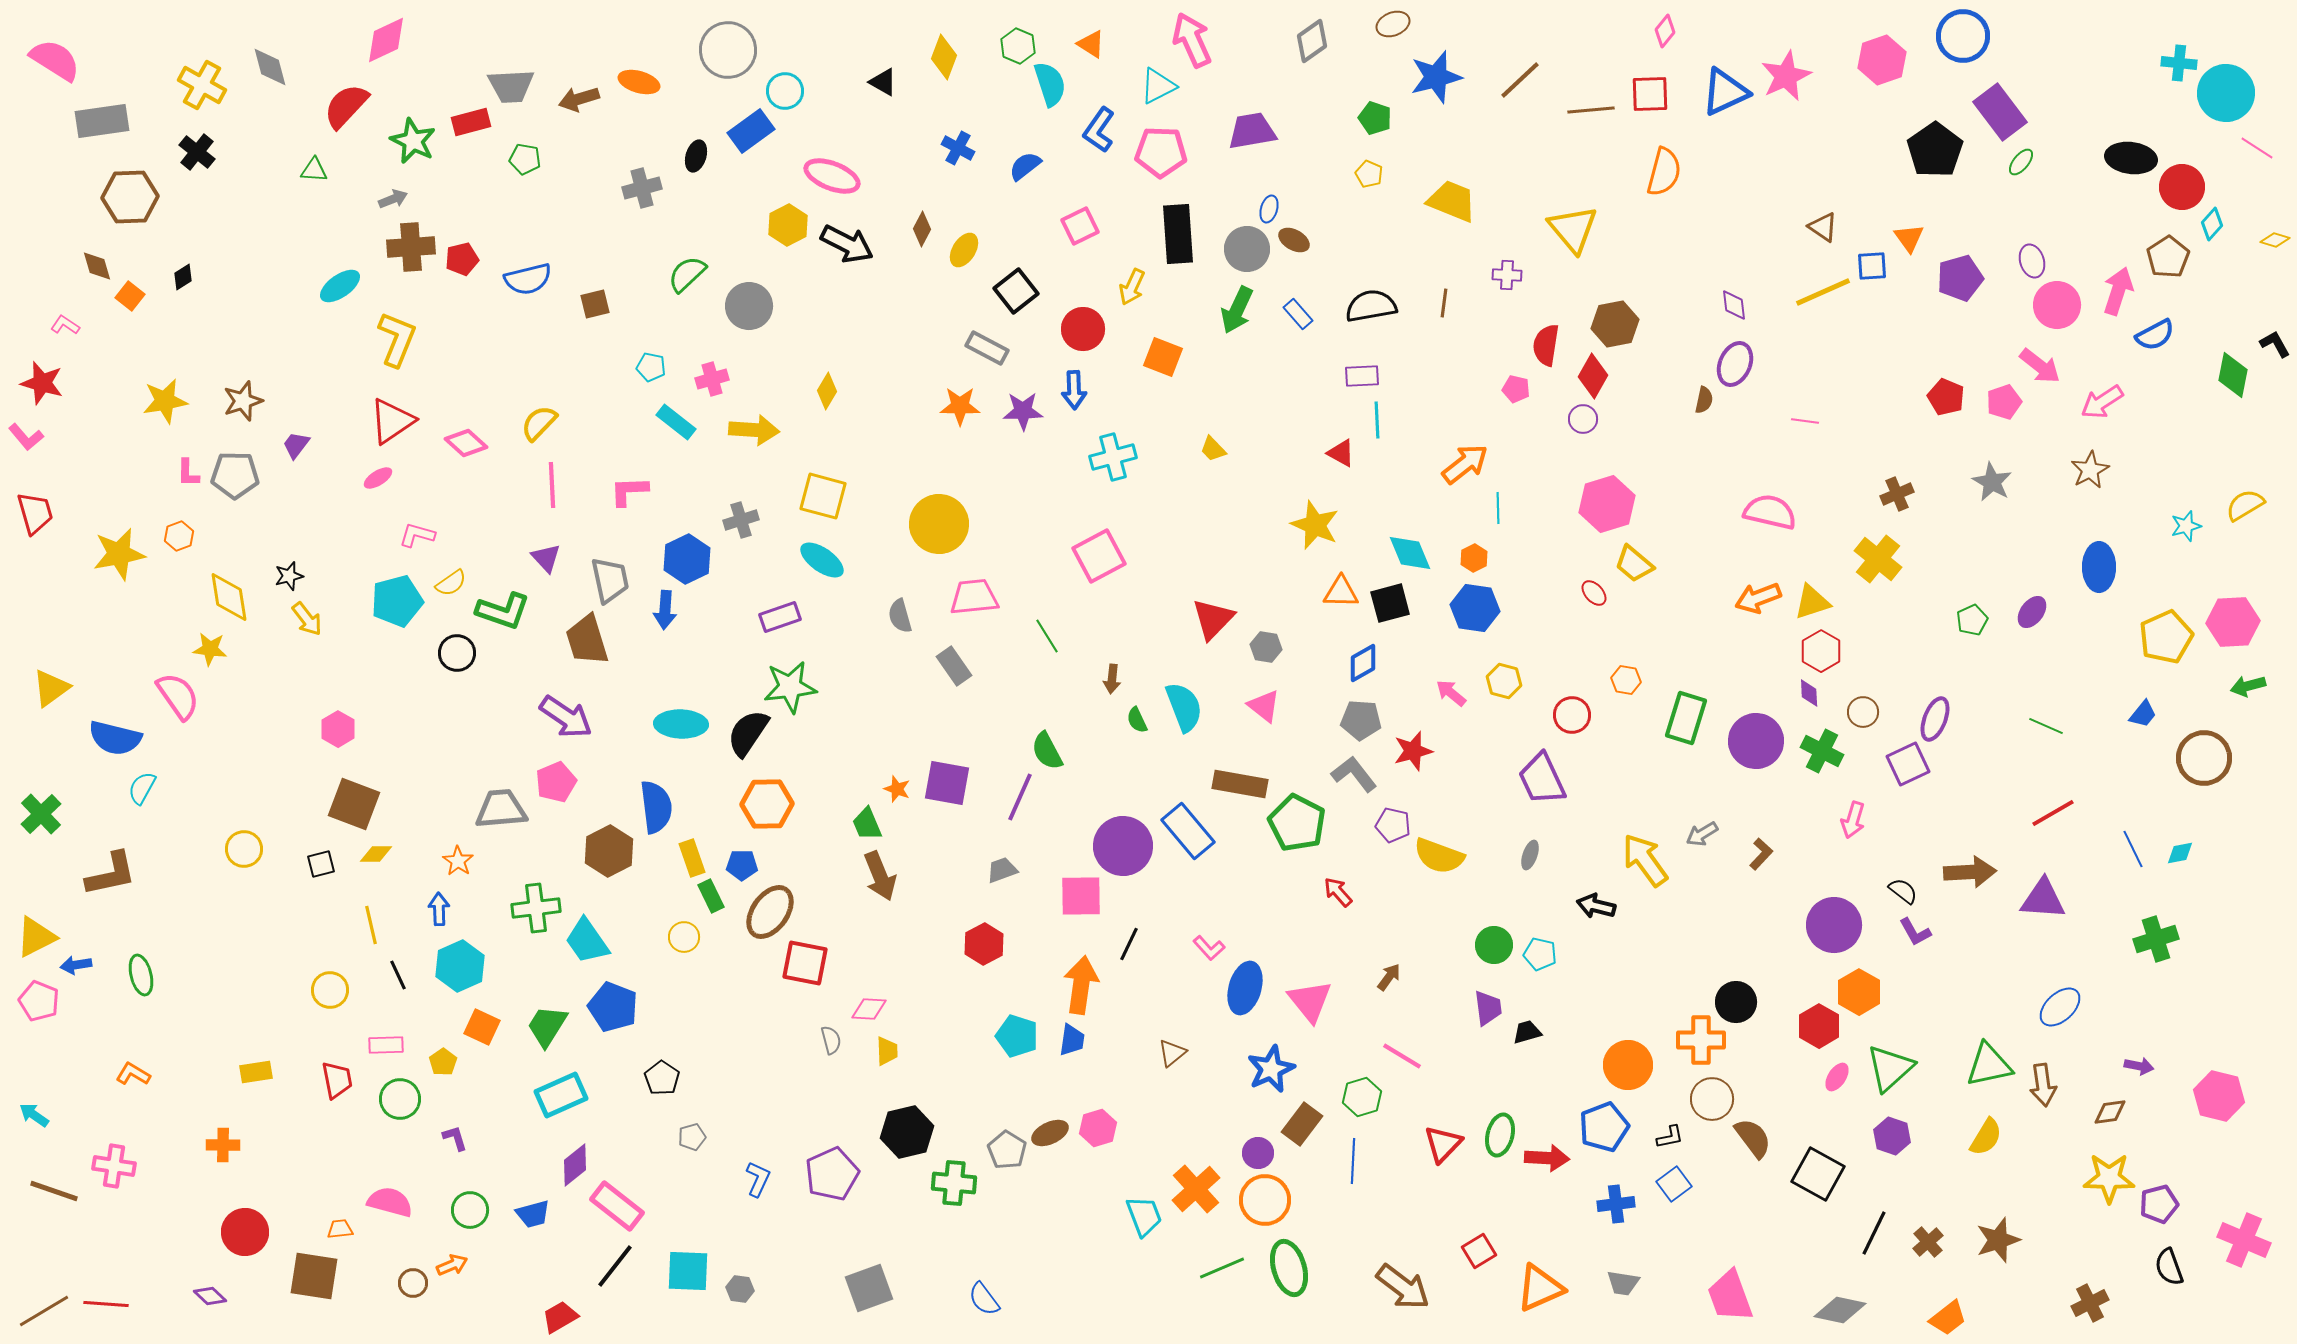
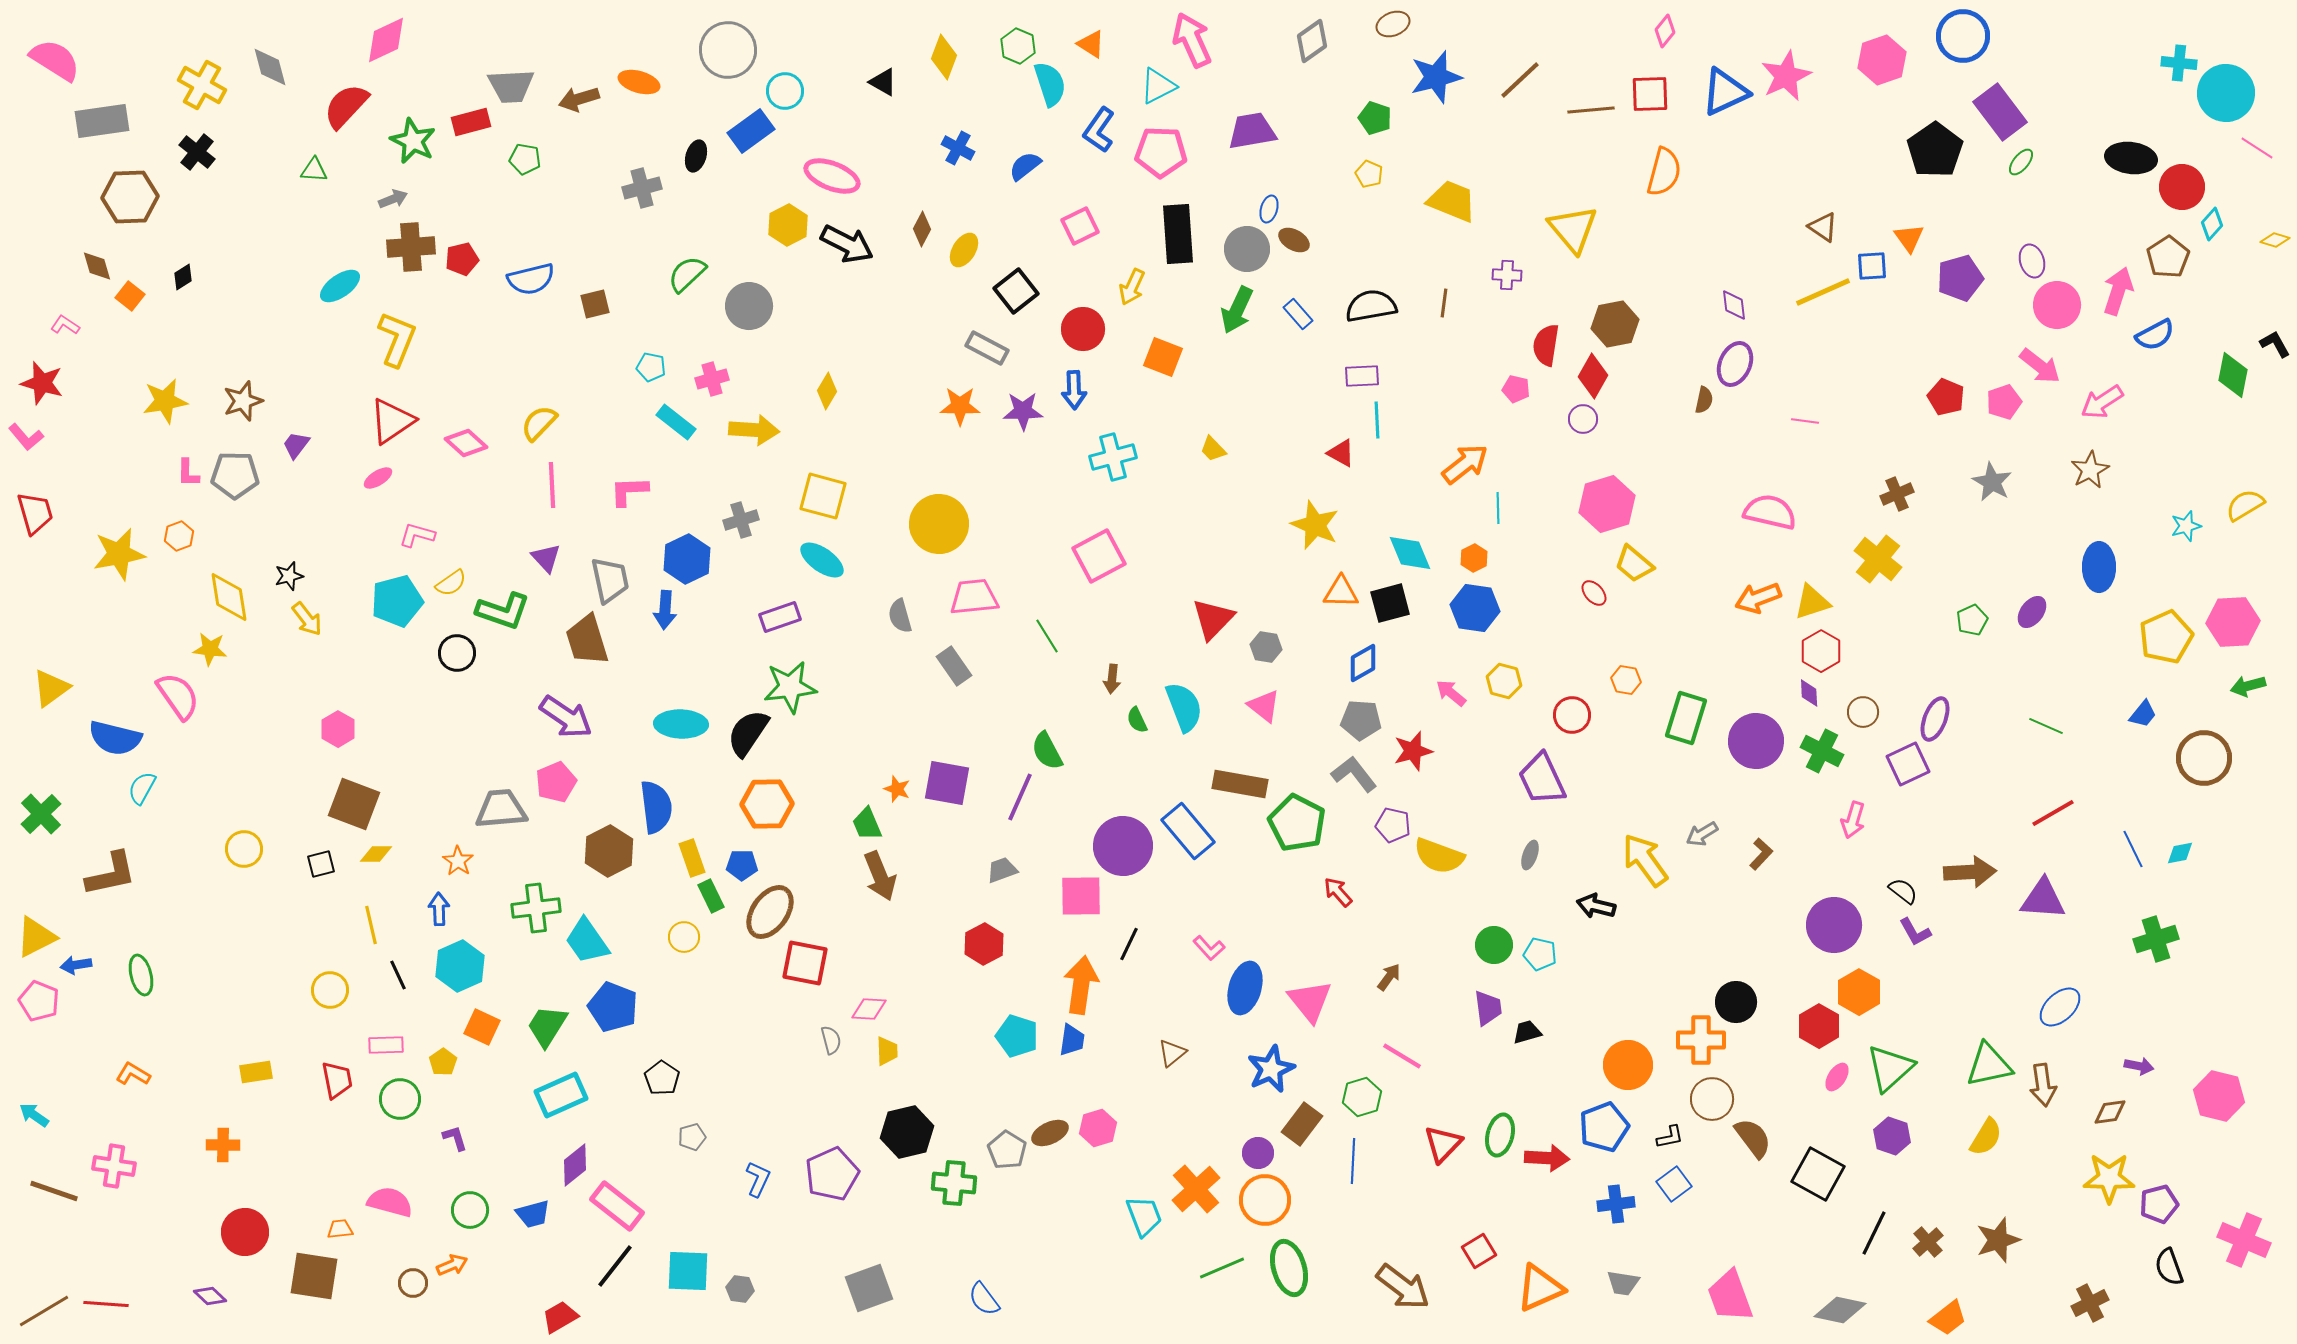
blue semicircle at (528, 279): moved 3 px right
